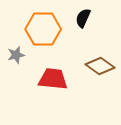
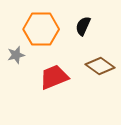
black semicircle: moved 8 px down
orange hexagon: moved 2 px left
red trapezoid: moved 1 px right, 2 px up; rotated 28 degrees counterclockwise
